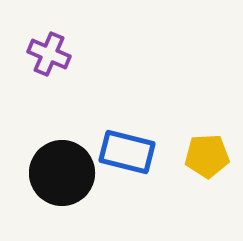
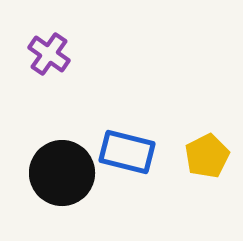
purple cross: rotated 12 degrees clockwise
yellow pentagon: rotated 24 degrees counterclockwise
